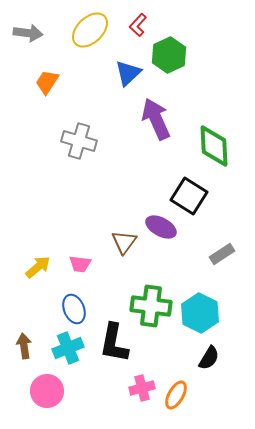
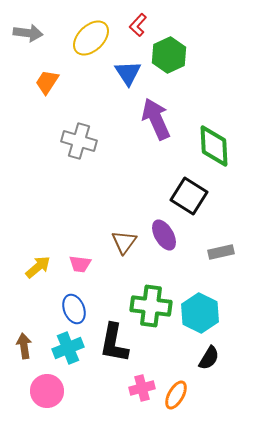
yellow ellipse: moved 1 px right, 8 px down
blue triangle: rotated 20 degrees counterclockwise
purple ellipse: moved 3 px right, 8 px down; rotated 32 degrees clockwise
gray rectangle: moved 1 px left, 2 px up; rotated 20 degrees clockwise
